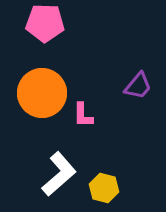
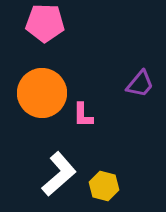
purple trapezoid: moved 2 px right, 2 px up
yellow hexagon: moved 2 px up
